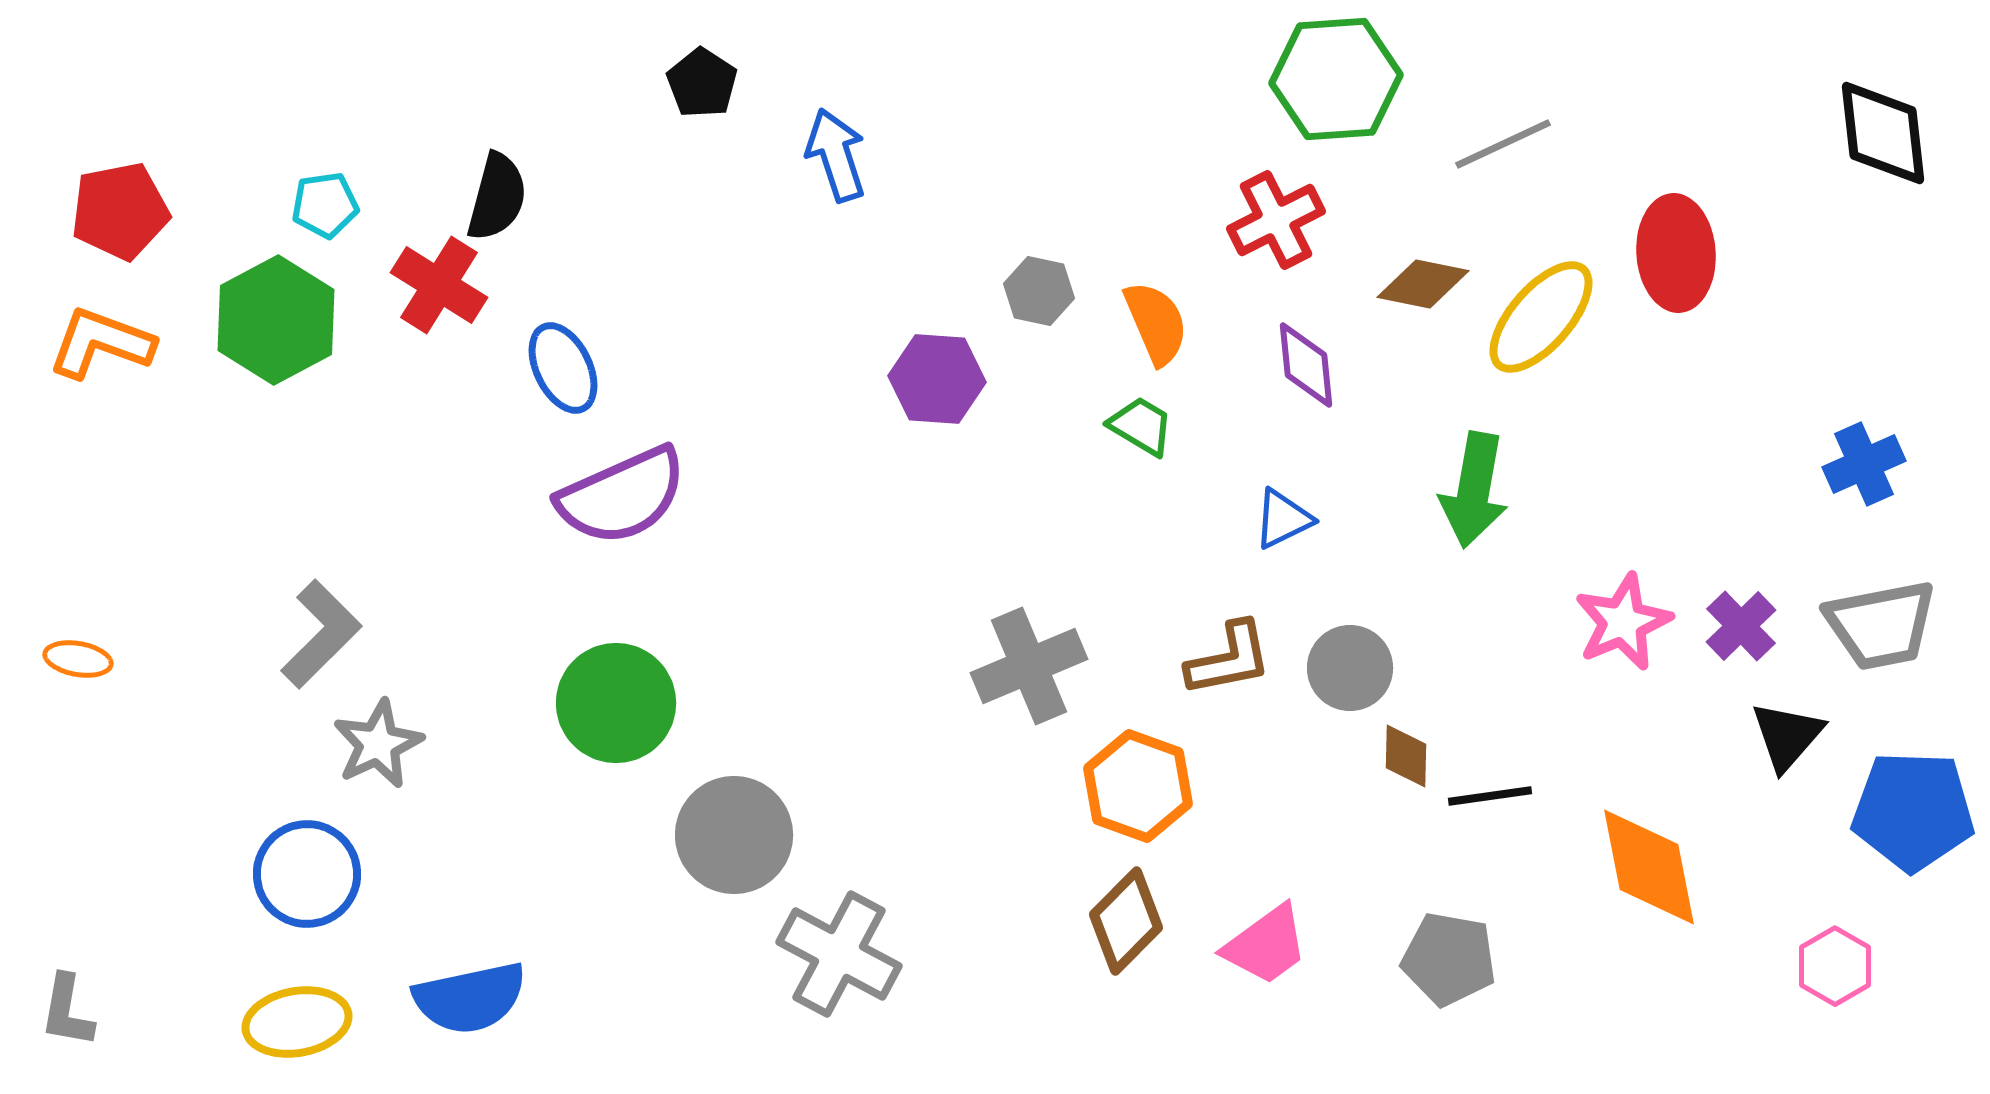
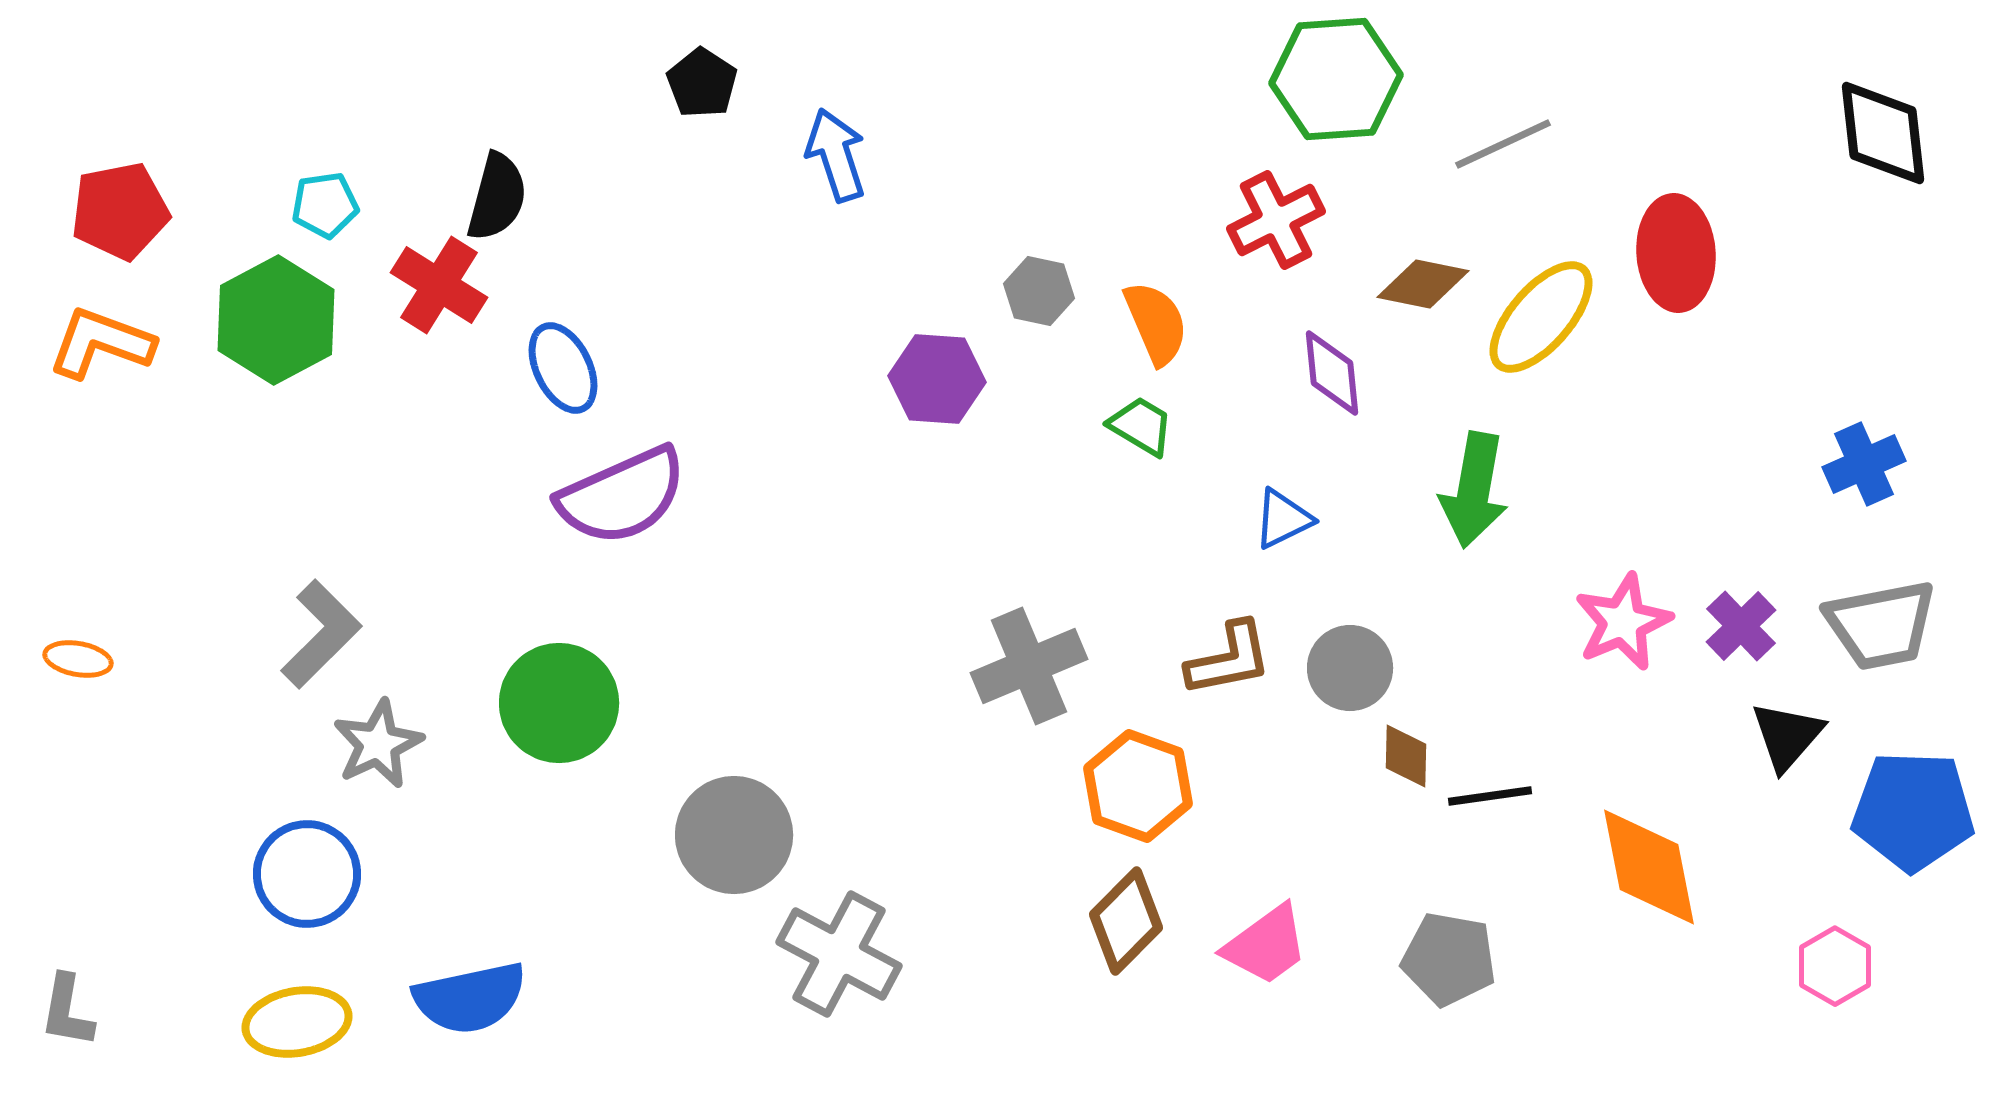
purple diamond at (1306, 365): moved 26 px right, 8 px down
green circle at (616, 703): moved 57 px left
